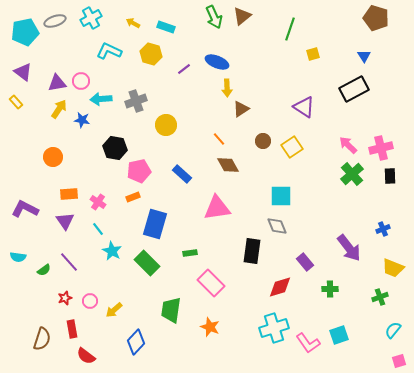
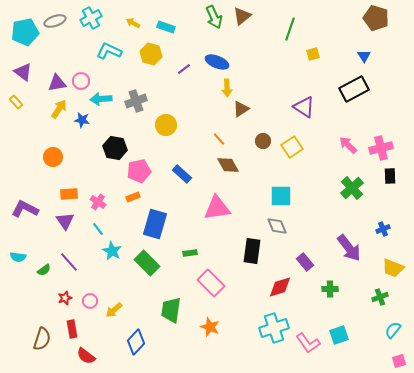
green cross at (352, 174): moved 14 px down
